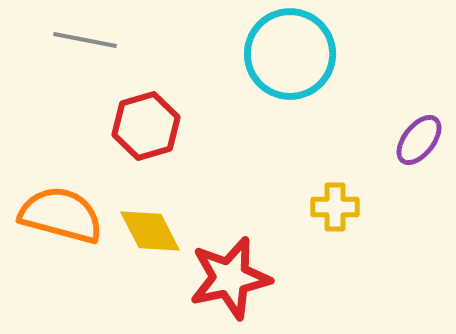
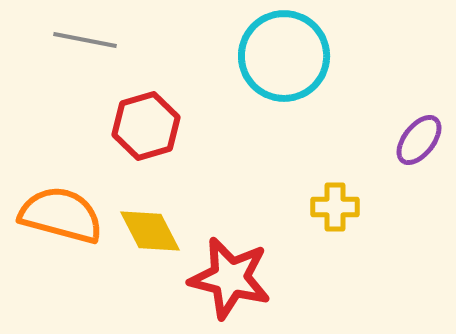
cyan circle: moved 6 px left, 2 px down
red star: rotated 26 degrees clockwise
